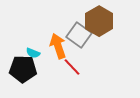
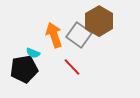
orange arrow: moved 4 px left, 11 px up
black pentagon: moved 1 px right; rotated 12 degrees counterclockwise
